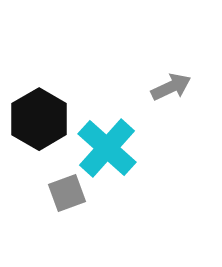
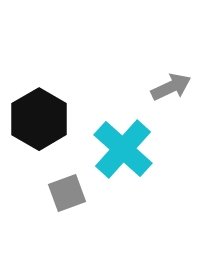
cyan cross: moved 16 px right, 1 px down
